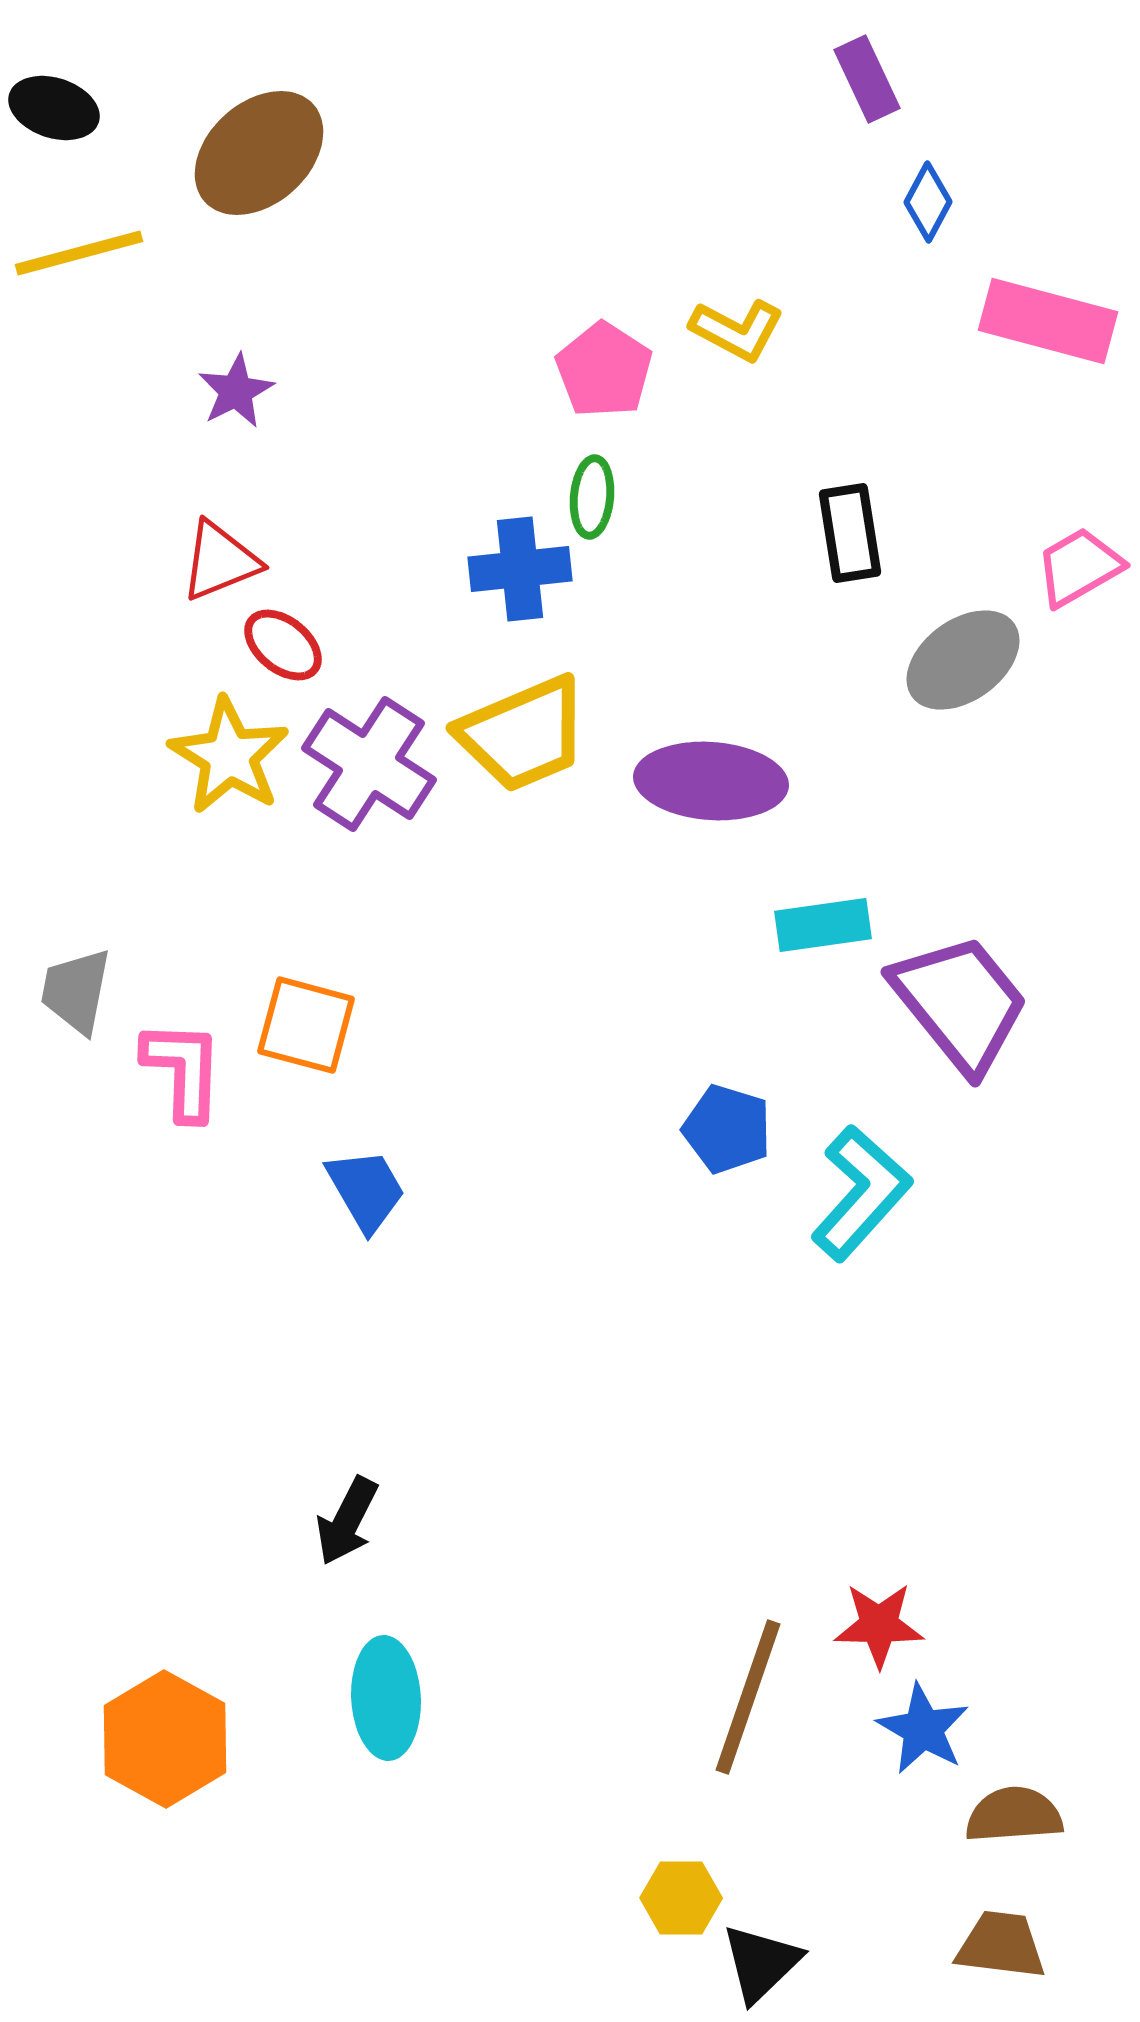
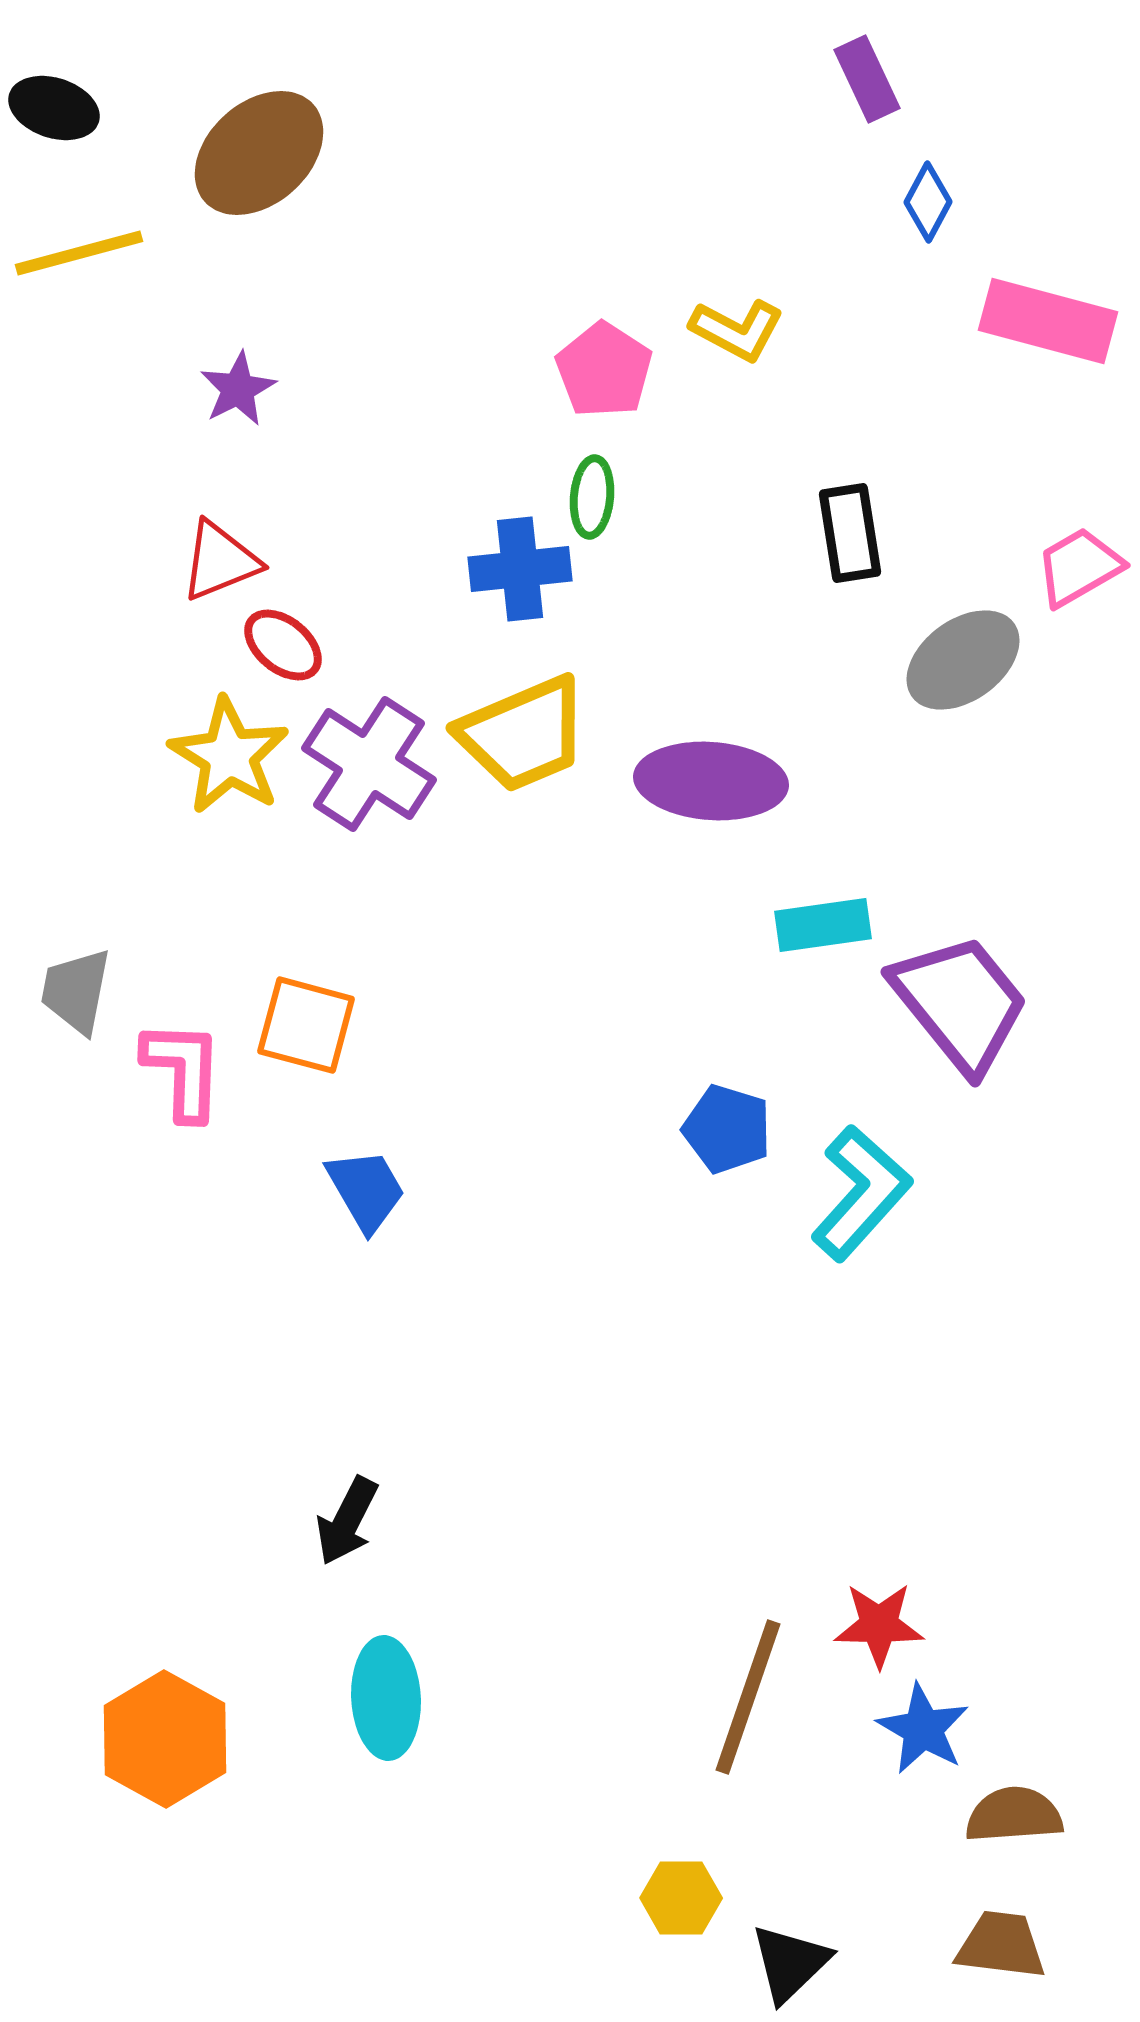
purple star: moved 2 px right, 2 px up
black triangle: moved 29 px right
